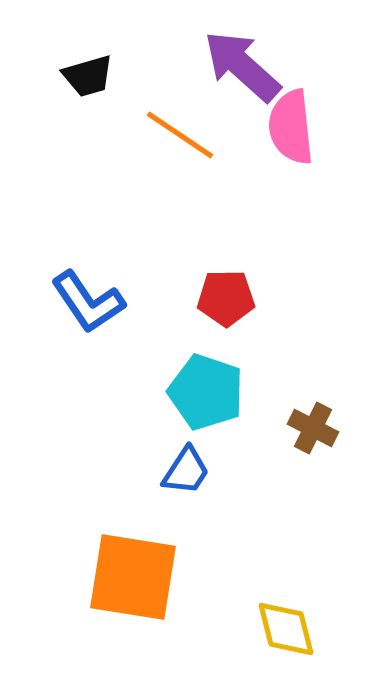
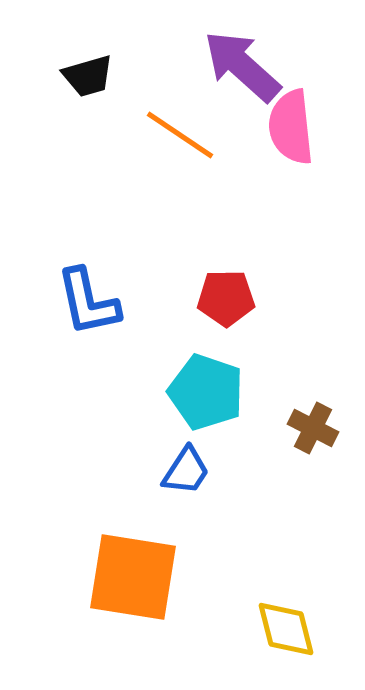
blue L-shape: rotated 22 degrees clockwise
